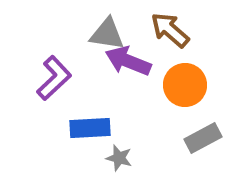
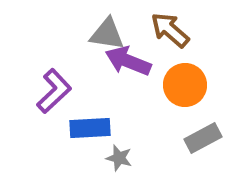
purple L-shape: moved 13 px down
